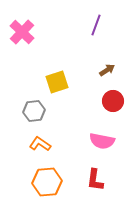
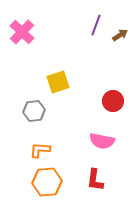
brown arrow: moved 13 px right, 35 px up
yellow square: moved 1 px right
orange L-shape: moved 6 px down; rotated 30 degrees counterclockwise
